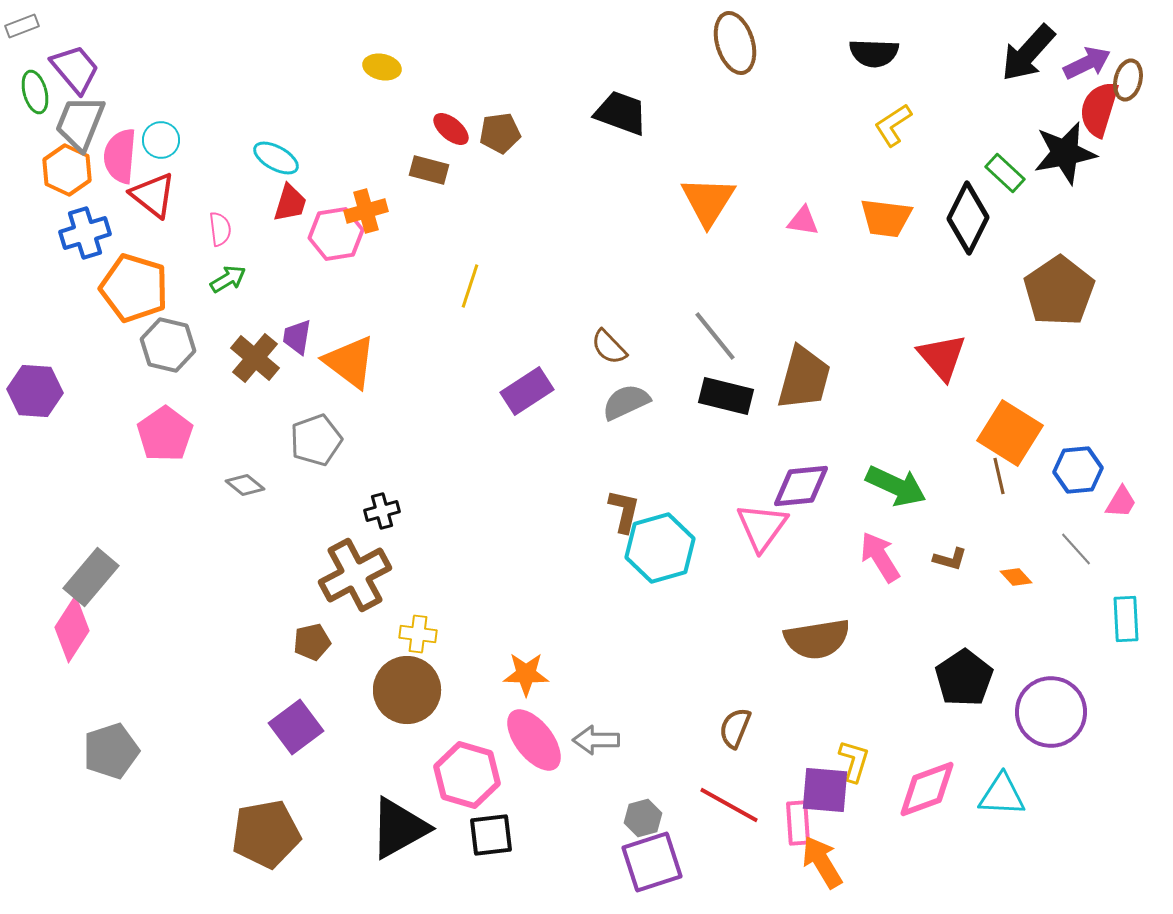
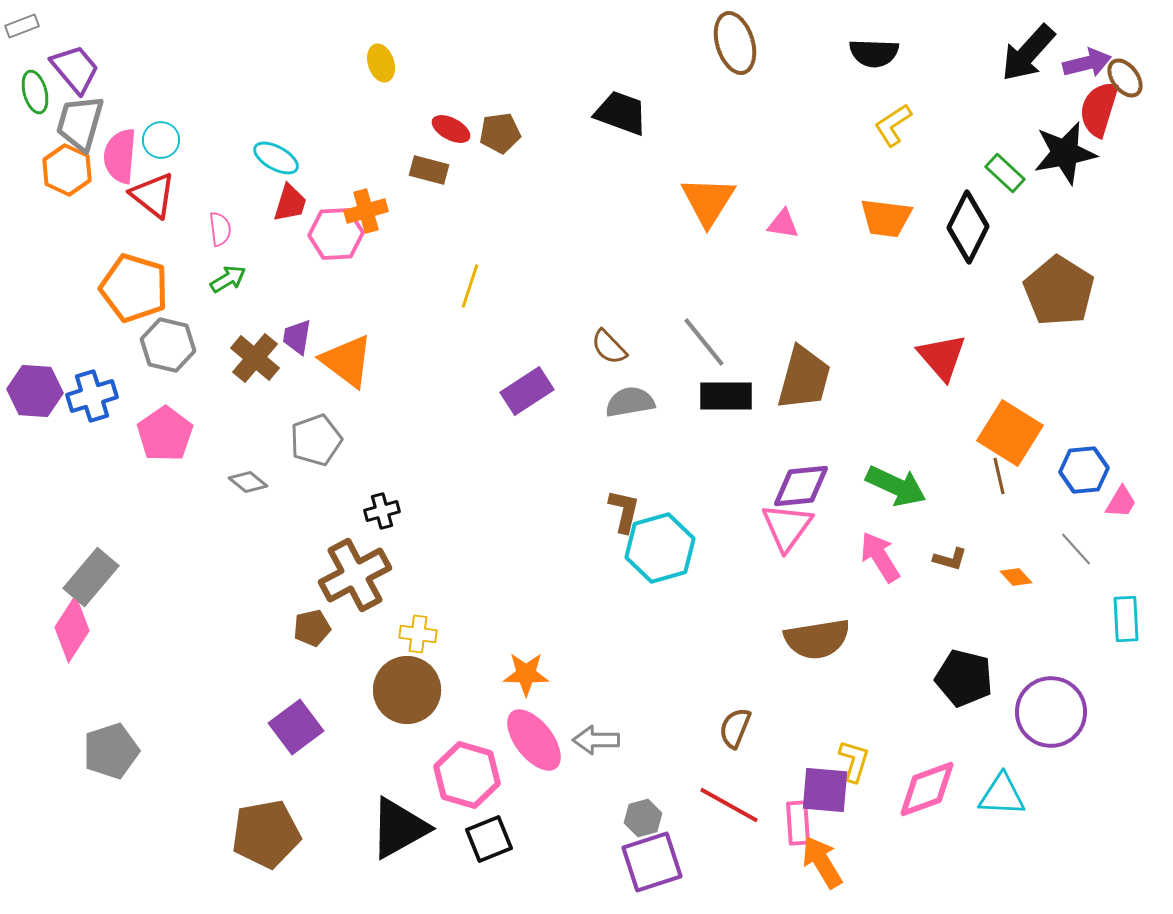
purple arrow at (1087, 63): rotated 12 degrees clockwise
yellow ellipse at (382, 67): moved 1 px left, 4 px up; rotated 60 degrees clockwise
brown ellipse at (1128, 80): moved 3 px left, 2 px up; rotated 51 degrees counterclockwise
gray trapezoid at (80, 123): rotated 6 degrees counterclockwise
red ellipse at (451, 129): rotated 12 degrees counterclockwise
black diamond at (968, 218): moved 9 px down
pink triangle at (803, 221): moved 20 px left, 3 px down
blue cross at (85, 233): moved 7 px right, 163 px down
pink hexagon at (336, 234): rotated 6 degrees clockwise
brown pentagon at (1059, 291): rotated 6 degrees counterclockwise
gray line at (715, 336): moved 11 px left, 6 px down
orange triangle at (350, 362): moved 3 px left, 1 px up
black rectangle at (726, 396): rotated 14 degrees counterclockwise
gray semicircle at (626, 402): moved 4 px right; rotated 15 degrees clockwise
blue hexagon at (1078, 470): moved 6 px right
gray diamond at (245, 485): moved 3 px right, 3 px up
pink triangle at (762, 527): moved 25 px right
brown pentagon at (312, 642): moved 14 px up
black pentagon at (964, 678): rotated 24 degrees counterclockwise
black square at (491, 835): moved 2 px left, 4 px down; rotated 15 degrees counterclockwise
